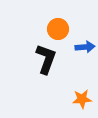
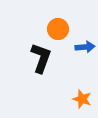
black L-shape: moved 5 px left, 1 px up
orange star: rotated 24 degrees clockwise
